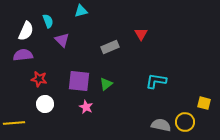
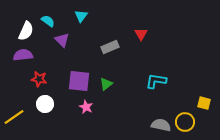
cyan triangle: moved 5 px down; rotated 40 degrees counterclockwise
cyan semicircle: rotated 32 degrees counterclockwise
yellow line: moved 6 px up; rotated 30 degrees counterclockwise
